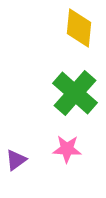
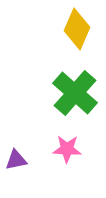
yellow diamond: moved 2 px left, 1 px down; rotated 18 degrees clockwise
purple triangle: rotated 25 degrees clockwise
